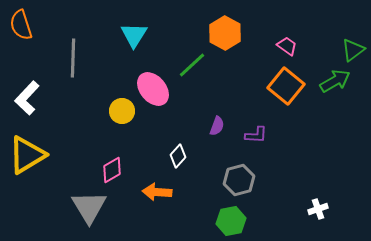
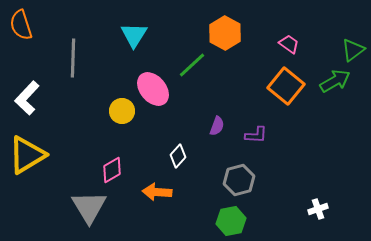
pink trapezoid: moved 2 px right, 2 px up
